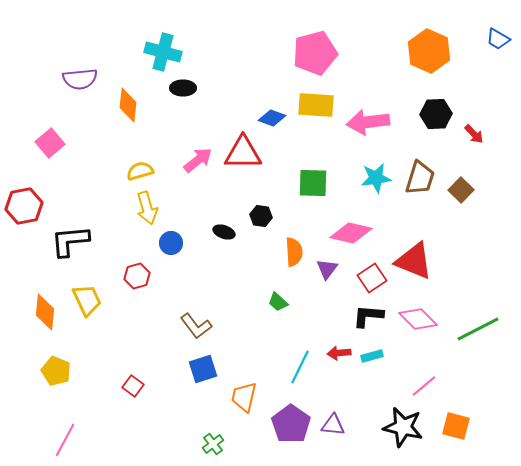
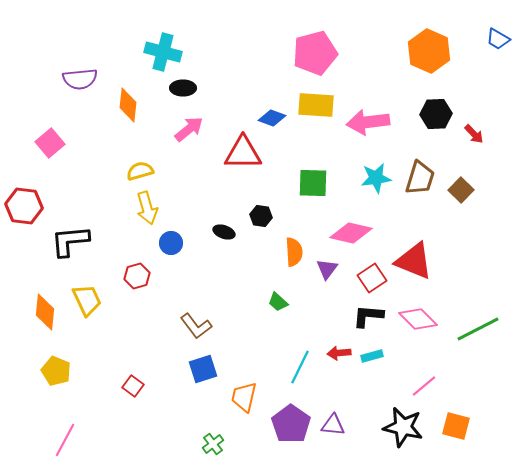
pink arrow at (198, 160): moved 9 px left, 31 px up
red hexagon at (24, 206): rotated 18 degrees clockwise
